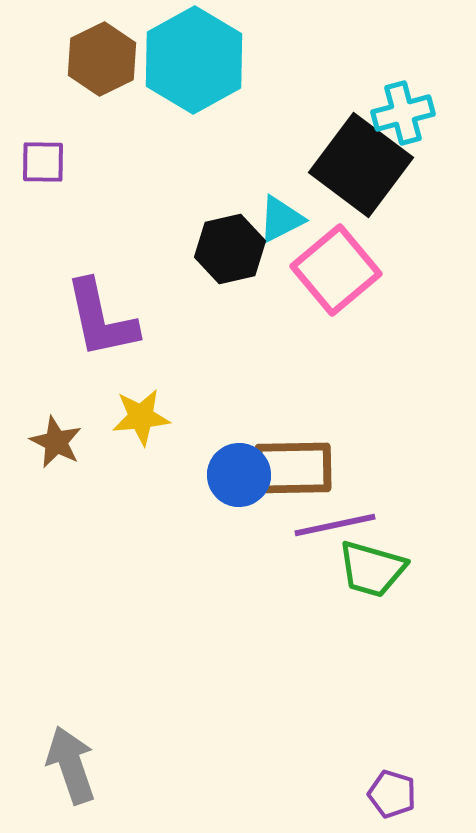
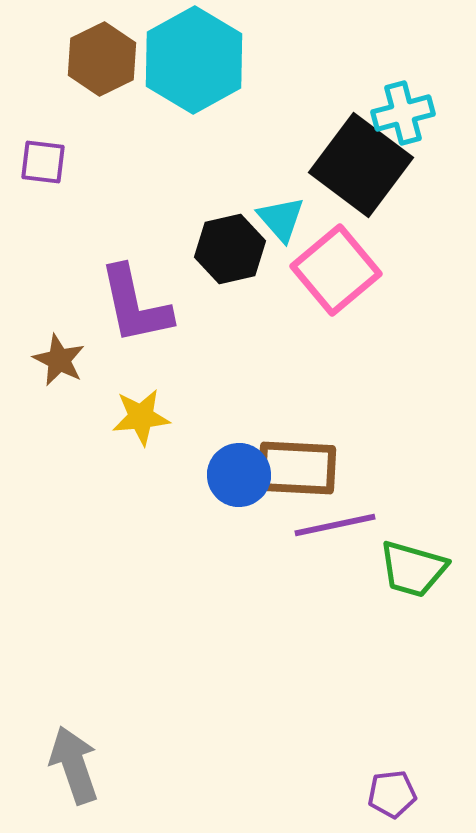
purple square: rotated 6 degrees clockwise
cyan triangle: rotated 44 degrees counterclockwise
purple L-shape: moved 34 px right, 14 px up
brown star: moved 3 px right, 82 px up
brown rectangle: moved 4 px right; rotated 4 degrees clockwise
green trapezoid: moved 41 px right
gray arrow: moved 3 px right
purple pentagon: rotated 24 degrees counterclockwise
